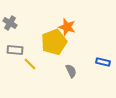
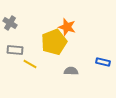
yellow line: rotated 16 degrees counterclockwise
gray semicircle: rotated 64 degrees counterclockwise
